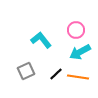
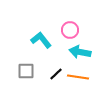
pink circle: moved 6 px left
cyan arrow: rotated 40 degrees clockwise
gray square: rotated 24 degrees clockwise
